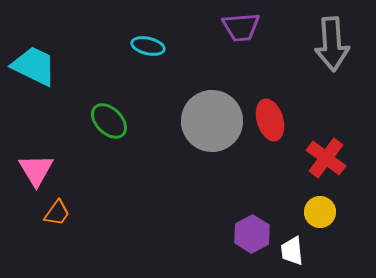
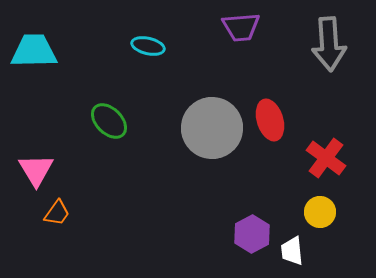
gray arrow: moved 3 px left
cyan trapezoid: moved 15 px up; rotated 27 degrees counterclockwise
gray circle: moved 7 px down
